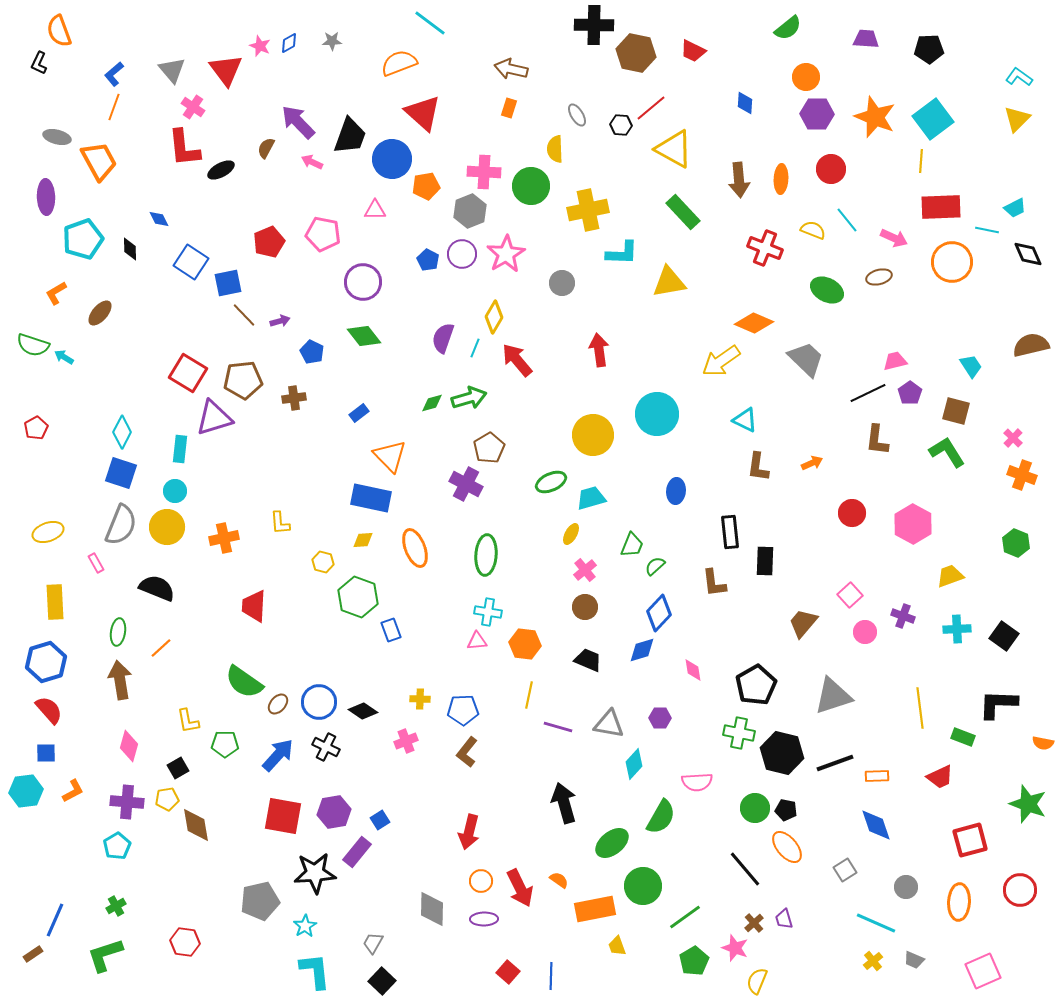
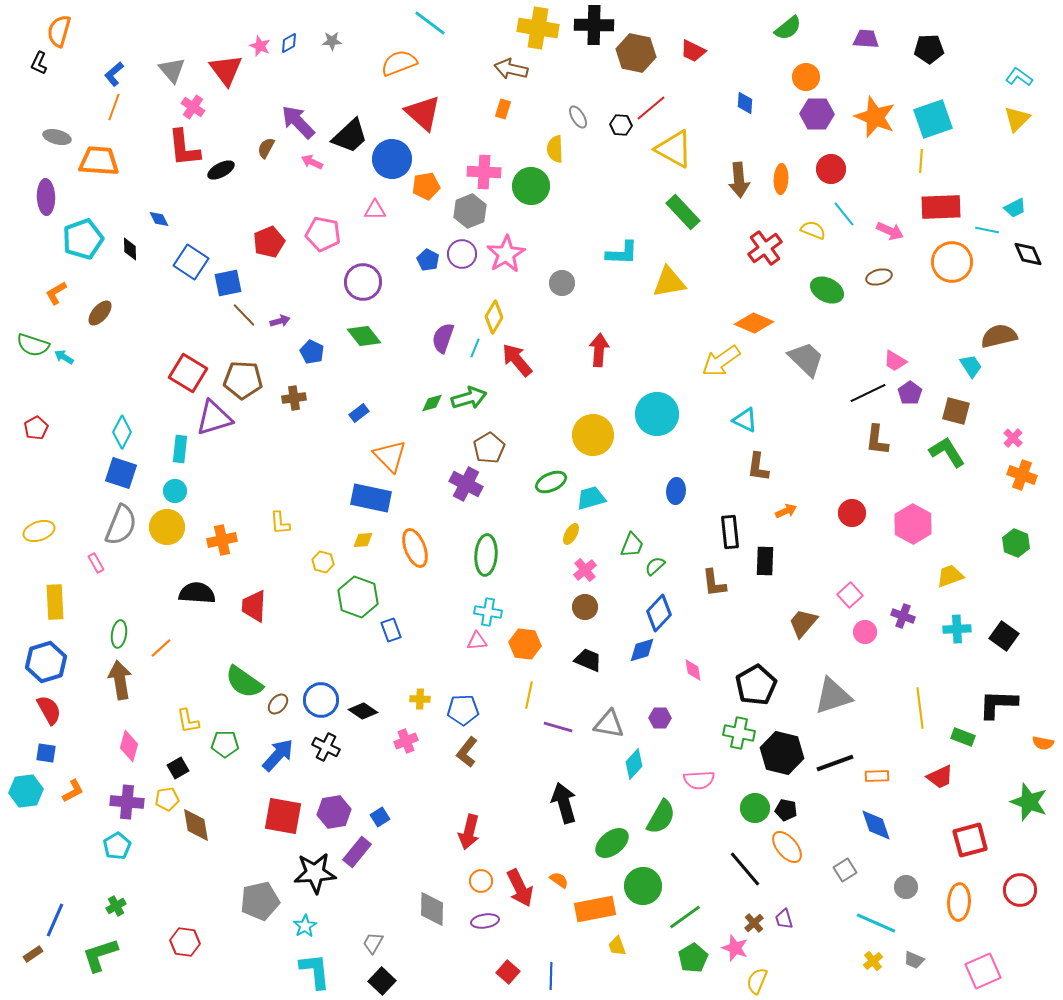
orange semicircle at (59, 31): rotated 36 degrees clockwise
orange rectangle at (509, 108): moved 6 px left, 1 px down
gray ellipse at (577, 115): moved 1 px right, 2 px down
cyan square at (933, 119): rotated 18 degrees clockwise
black trapezoid at (350, 136): rotated 27 degrees clockwise
orange trapezoid at (99, 161): rotated 57 degrees counterclockwise
yellow cross at (588, 210): moved 50 px left, 182 px up; rotated 21 degrees clockwise
cyan line at (847, 220): moved 3 px left, 6 px up
pink arrow at (894, 238): moved 4 px left, 7 px up
red cross at (765, 248): rotated 32 degrees clockwise
brown semicircle at (1031, 345): moved 32 px left, 9 px up
red arrow at (599, 350): rotated 12 degrees clockwise
pink trapezoid at (895, 361): rotated 135 degrees counterclockwise
brown pentagon at (243, 380): rotated 9 degrees clockwise
orange arrow at (812, 463): moved 26 px left, 48 px down
yellow ellipse at (48, 532): moved 9 px left, 1 px up
orange cross at (224, 538): moved 2 px left, 2 px down
black semicircle at (157, 588): moved 40 px right, 5 px down; rotated 18 degrees counterclockwise
green ellipse at (118, 632): moved 1 px right, 2 px down
blue circle at (319, 702): moved 2 px right, 2 px up
red semicircle at (49, 710): rotated 12 degrees clockwise
blue square at (46, 753): rotated 10 degrees clockwise
pink semicircle at (697, 782): moved 2 px right, 2 px up
green star at (1028, 804): moved 1 px right, 2 px up
blue square at (380, 820): moved 3 px up
purple ellipse at (484, 919): moved 1 px right, 2 px down; rotated 8 degrees counterclockwise
green L-shape at (105, 955): moved 5 px left
green pentagon at (694, 961): moved 1 px left, 3 px up
